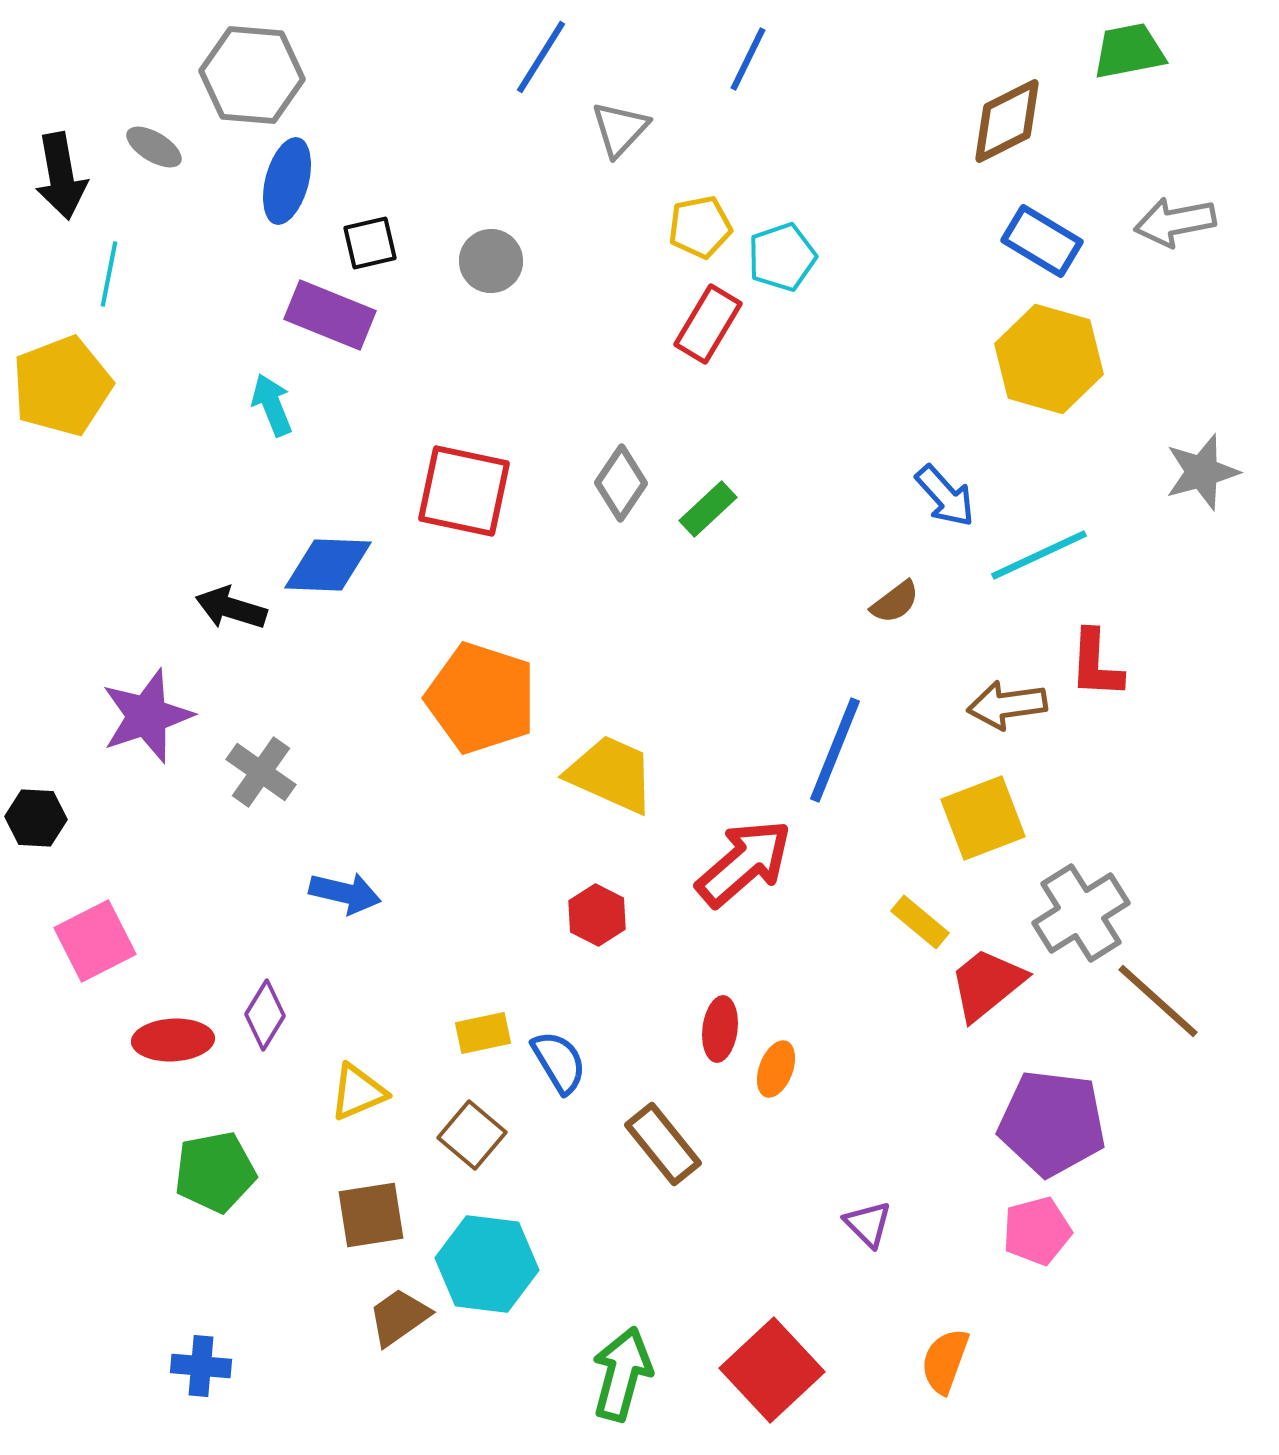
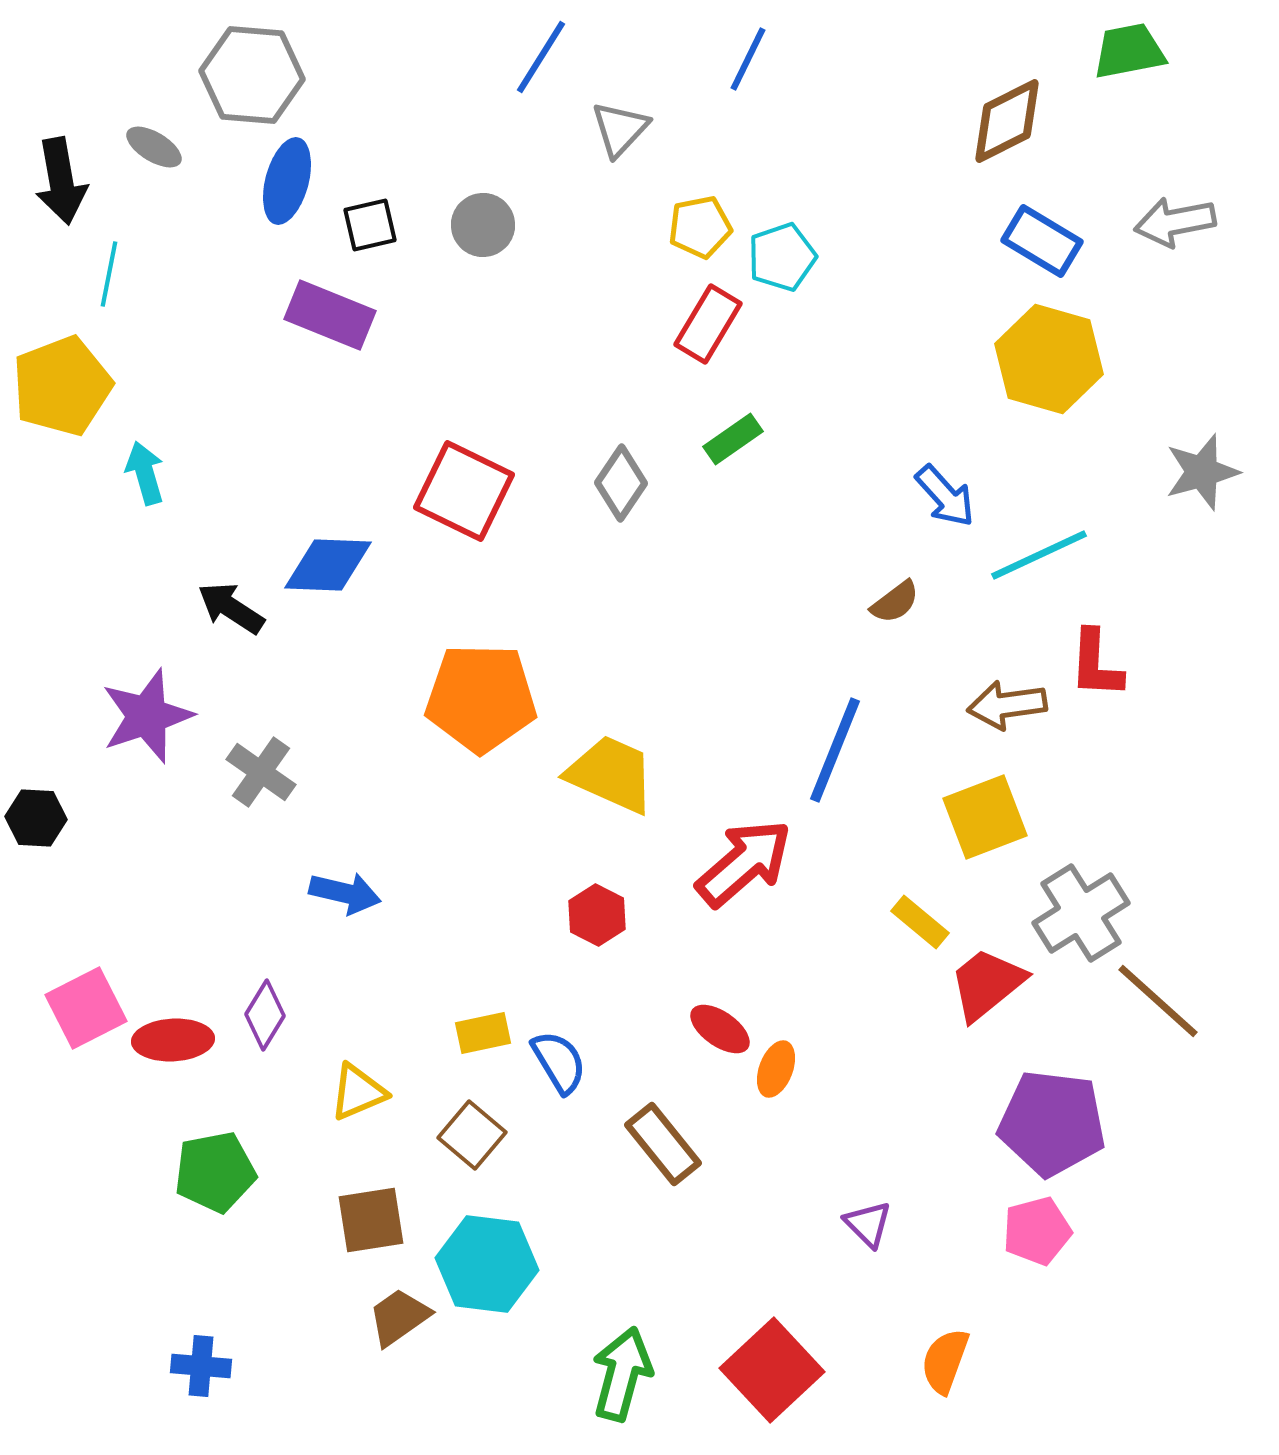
black arrow at (61, 176): moved 5 px down
black square at (370, 243): moved 18 px up
gray circle at (491, 261): moved 8 px left, 36 px up
cyan arrow at (272, 405): moved 127 px left, 68 px down; rotated 6 degrees clockwise
red square at (464, 491): rotated 14 degrees clockwise
green rectangle at (708, 509): moved 25 px right, 70 px up; rotated 8 degrees clockwise
black arrow at (231, 608): rotated 16 degrees clockwise
orange pentagon at (481, 698): rotated 17 degrees counterclockwise
yellow square at (983, 818): moved 2 px right, 1 px up
pink square at (95, 941): moved 9 px left, 67 px down
red ellipse at (720, 1029): rotated 62 degrees counterclockwise
brown square at (371, 1215): moved 5 px down
